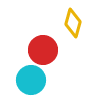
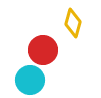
cyan circle: moved 1 px left
